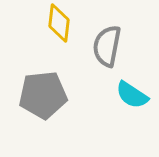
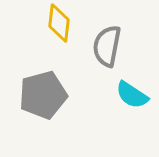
gray pentagon: rotated 9 degrees counterclockwise
